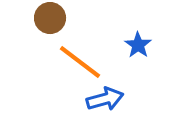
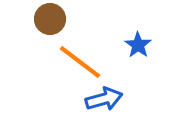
brown circle: moved 1 px down
blue arrow: moved 1 px left
